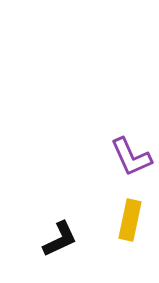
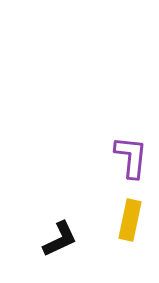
purple L-shape: rotated 150 degrees counterclockwise
